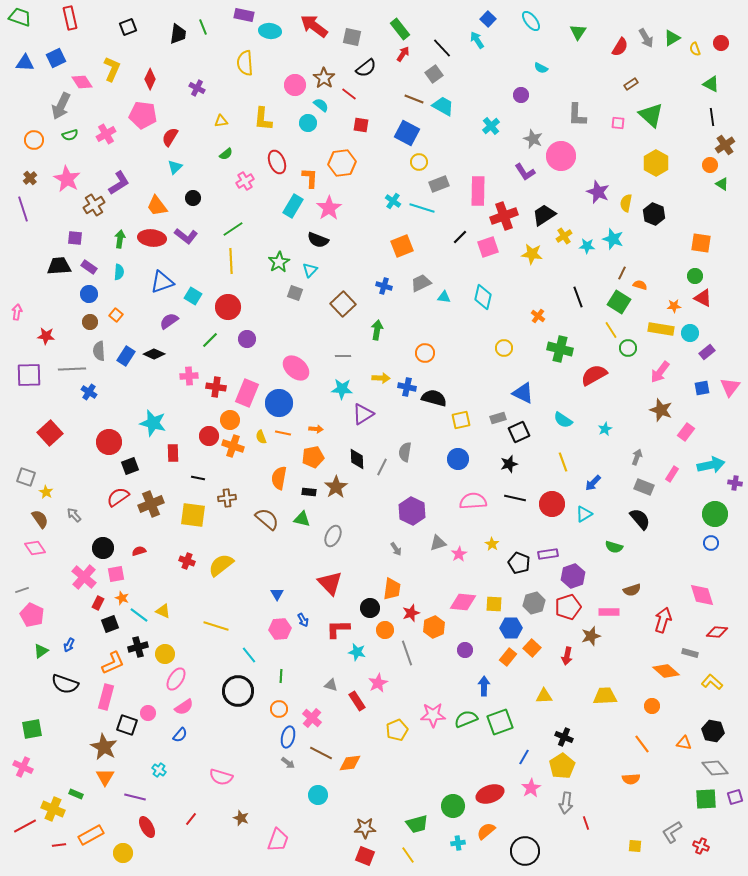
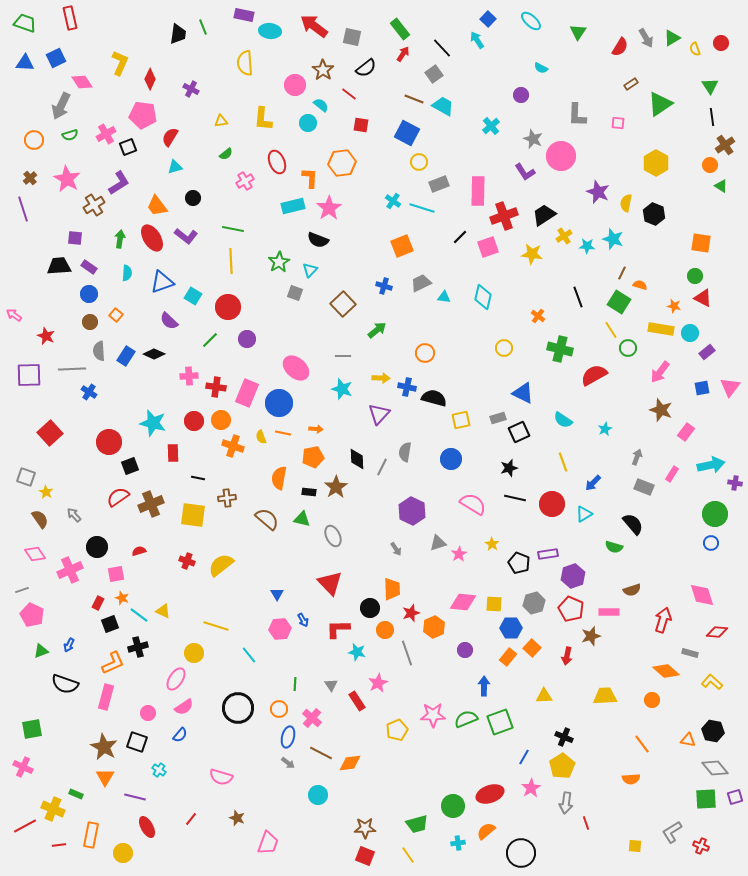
green trapezoid at (20, 17): moved 5 px right, 6 px down
cyan ellipse at (531, 21): rotated 10 degrees counterclockwise
black square at (128, 27): moved 120 px down
yellow L-shape at (112, 69): moved 8 px right, 6 px up
brown star at (324, 78): moved 1 px left, 8 px up
green triangle at (711, 84): moved 1 px left, 2 px down; rotated 30 degrees clockwise
purple cross at (197, 88): moved 6 px left, 1 px down
green triangle at (651, 115): moved 9 px right, 11 px up; rotated 44 degrees clockwise
cyan triangle at (175, 167): rotated 28 degrees clockwise
green triangle at (722, 184): moved 1 px left, 2 px down
cyan rectangle at (293, 206): rotated 45 degrees clockwise
green line at (233, 229): rotated 45 degrees clockwise
red ellipse at (152, 238): rotated 52 degrees clockwise
cyan semicircle at (119, 272): moved 8 px right, 1 px down
orange star at (674, 306): rotated 16 degrees clockwise
pink arrow at (17, 312): moved 3 px left, 3 px down; rotated 63 degrees counterclockwise
purple semicircle at (169, 321): rotated 102 degrees counterclockwise
green arrow at (377, 330): rotated 42 degrees clockwise
red star at (46, 336): rotated 18 degrees clockwise
cyan star at (342, 389): rotated 15 degrees clockwise
purple triangle at (363, 414): moved 16 px right; rotated 15 degrees counterclockwise
orange circle at (230, 420): moved 9 px left
red circle at (209, 436): moved 15 px left, 15 px up
blue circle at (458, 459): moved 7 px left
black star at (509, 464): moved 4 px down
pink semicircle at (473, 501): moved 3 px down; rotated 36 degrees clockwise
black semicircle at (640, 519): moved 7 px left, 5 px down
gray ellipse at (333, 536): rotated 50 degrees counterclockwise
pink diamond at (35, 548): moved 6 px down
black circle at (103, 548): moved 6 px left, 1 px up
pink cross at (84, 577): moved 14 px left, 7 px up; rotated 25 degrees clockwise
orange trapezoid at (392, 589): rotated 10 degrees counterclockwise
red pentagon at (568, 607): moved 3 px right, 2 px down; rotated 30 degrees counterclockwise
green triangle at (41, 651): rotated 14 degrees clockwise
yellow circle at (165, 654): moved 29 px right, 1 px up
green line at (281, 676): moved 14 px right, 8 px down
gray triangle at (331, 685): rotated 40 degrees clockwise
black circle at (238, 691): moved 17 px down
orange circle at (652, 706): moved 6 px up
black square at (127, 725): moved 10 px right, 17 px down
orange triangle at (684, 743): moved 4 px right, 3 px up
brown star at (241, 818): moved 4 px left
orange rectangle at (91, 835): rotated 50 degrees counterclockwise
pink trapezoid at (278, 840): moved 10 px left, 3 px down
black circle at (525, 851): moved 4 px left, 2 px down
